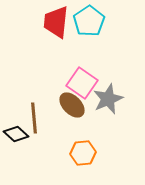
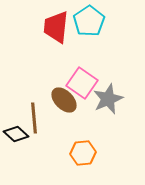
red trapezoid: moved 5 px down
brown ellipse: moved 8 px left, 5 px up
